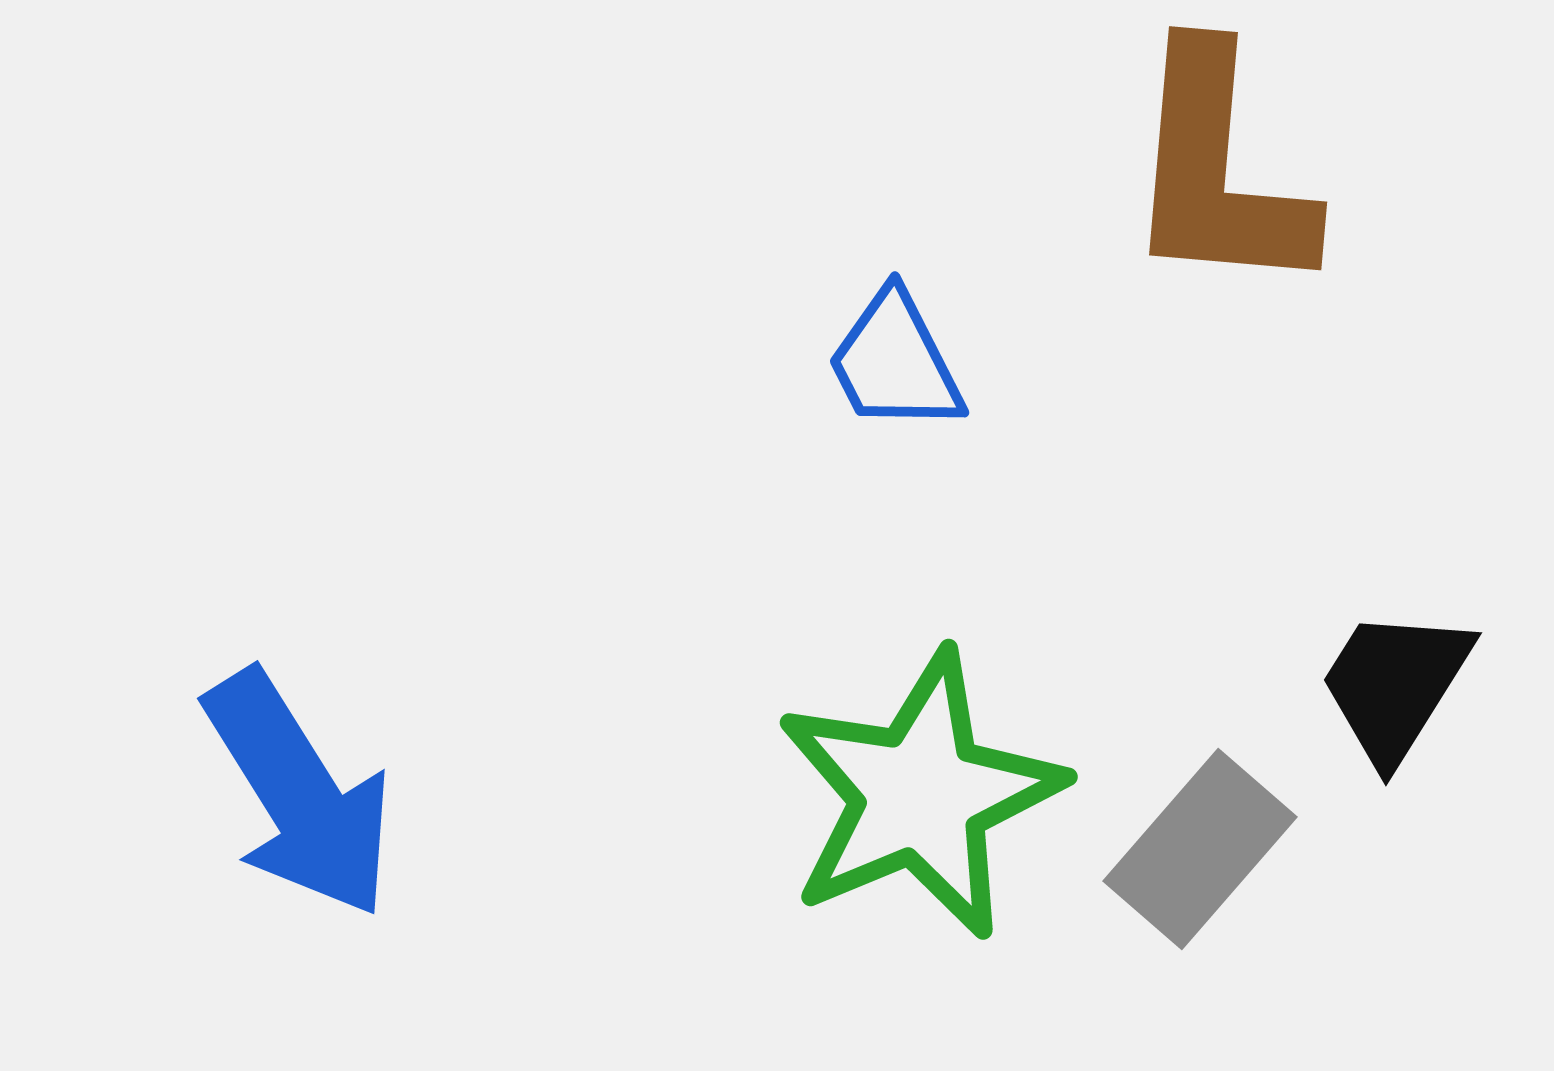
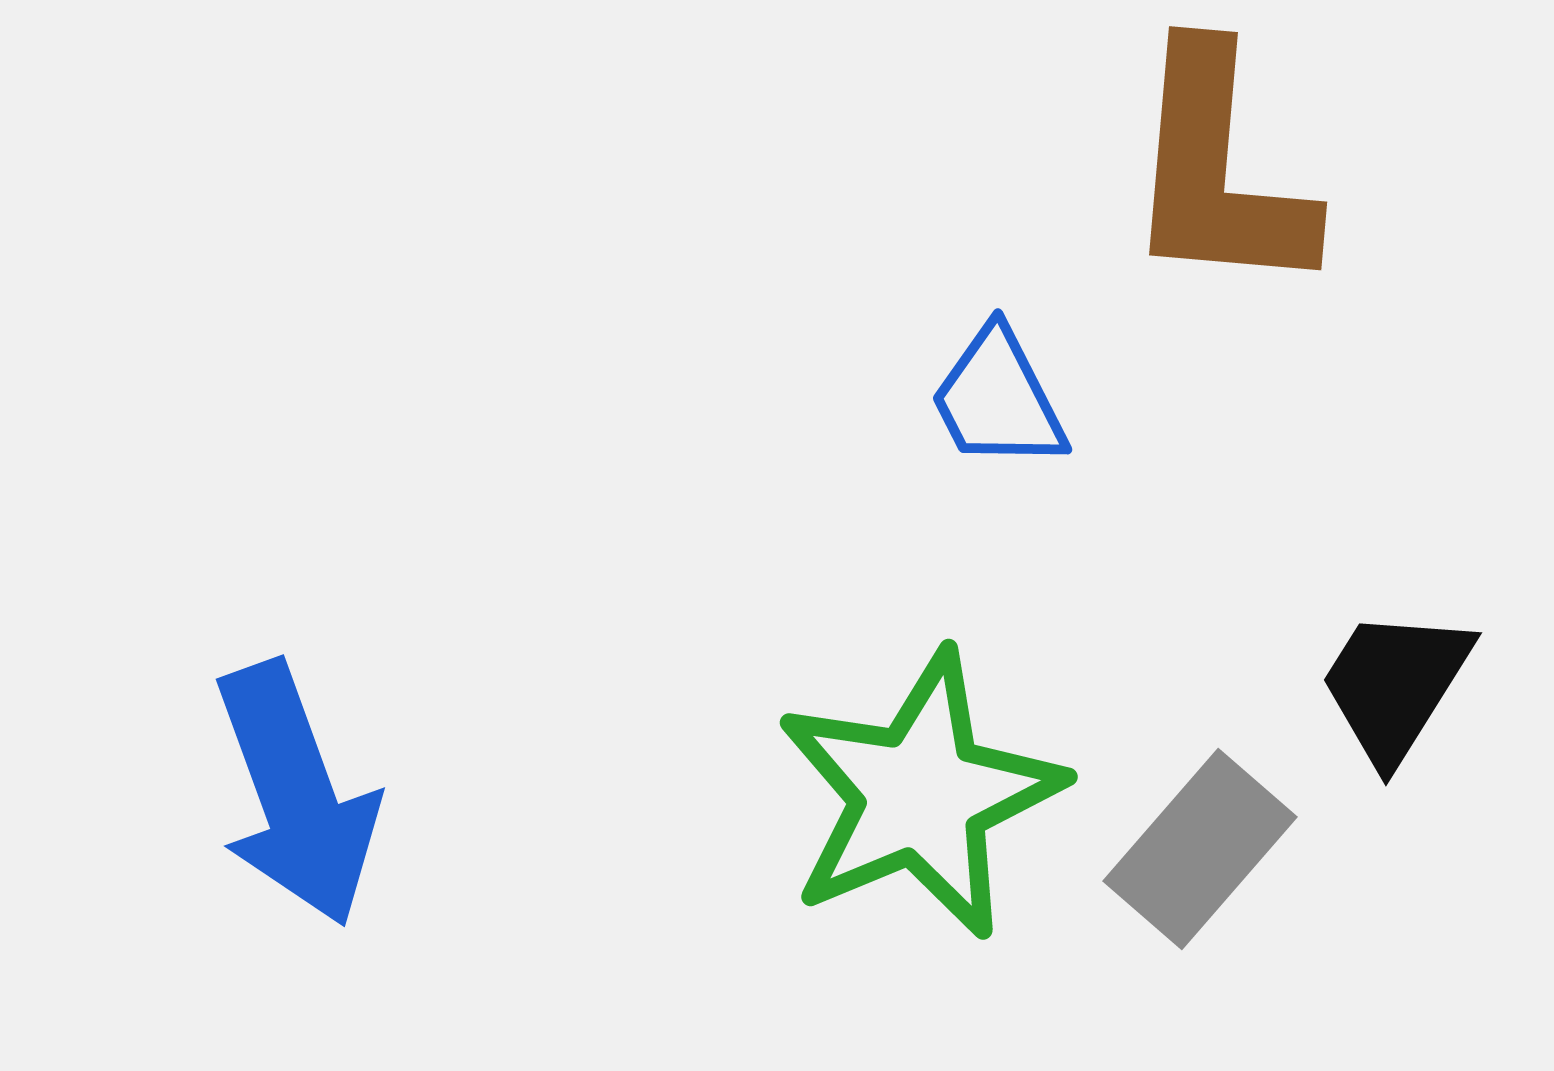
blue trapezoid: moved 103 px right, 37 px down
blue arrow: moved 3 px left; rotated 12 degrees clockwise
